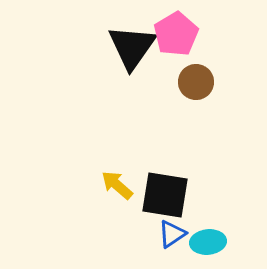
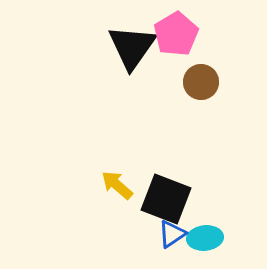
brown circle: moved 5 px right
black square: moved 1 px right, 4 px down; rotated 12 degrees clockwise
cyan ellipse: moved 3 px left, 4 px up
